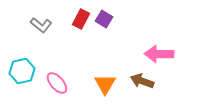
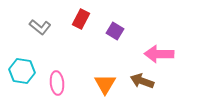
purple square: moved 11 px right, 12 px down
gray L-shape: moved 1 px left, 2 px down
cyan hexagon: rotated 20 degrees clockwise
pink ellipse: rotated 35 degrees clockwise
